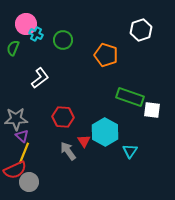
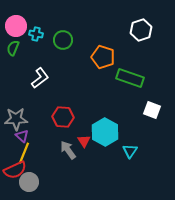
pink circle: moved 10 px left, 2 px down
cyan cross: rotated 16 degrees counterclockwise
orange pentagon: moved 3 px left, 2 px down
green rectangle: moved 19 px up
white square: rotated 12 degrees clockwise
gray arrow: moved 1 px up
